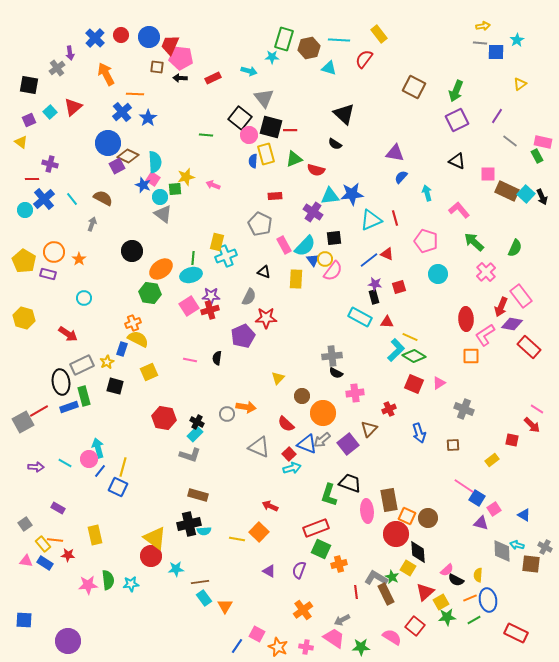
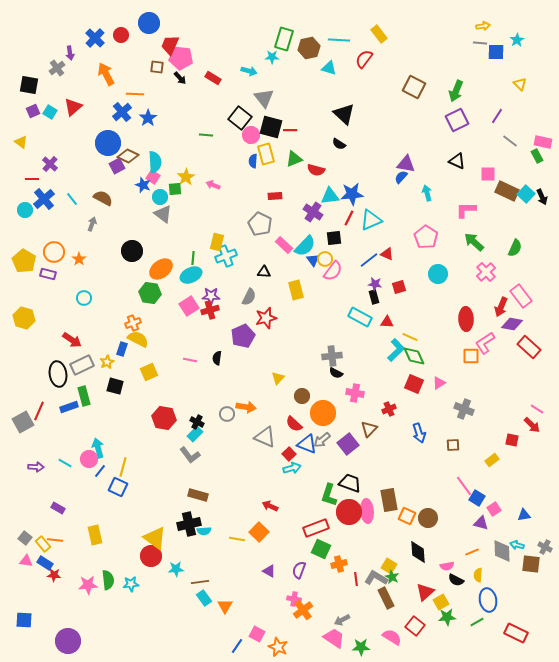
blue circle at (149, 37): moved 14 px up
black arrow at (180, 78): rotated 136 degrees counterclockwise
red rectangle at (213, 78): rotated 56 degrees clockwise
yellow triangle at (520, 84): rotated 40 degrees counterclockwise
cyan square at (50, 112): rotated 16 degrees counterclockwise
purple square at (29, 120): moved 4 px right, 9 px up
pink circle at (249, 135): moved 2 px right
black semicircle at (335, 144): moved 4 px right
purple triangle at (395, 153): moved 11 px right, 11 px down
purple cross at (50, 164): rotated 28 degrees clockwise
yellow star at (186, 177): rotated 18 degrees counterclockwise
pink square at (153, 179): moved 2 px up
pink L-shape at (459, 210): moved 7 px right; rotated 50 degrees counterclockwise
red line at (395, 218): moved 46 px left; rotated 42 degrees clockwise
pink pentagon at (426, 241): moved 4 px up; rotated 15 degrees clockwise
pink rectangle at (284, 245): rotated 18 degrees counterclockwise
black triangle at (264, 272): rotated 16 degrees counterclockwise
cyan ellipse at (191, 275): rotated 10 degrees counterclockwise
yellow rectangle at (296, 279): moved 11 px down; rotated 18 degrees counterclockwise
red star at (266, 318): rotated 15 degrees counterclockwise
red arrow at (68, 334): moved 4 px right, 6 px down
pink L-shape at (485, 335): moved 8 px down
green diamond at (414, 356): rotated 35 degrees clockwise
black ellipse at (61, 382): moved 3 px left, 8 px up
pink cross at (355, 393): rotated 18 degrees clockwise
red line at (39, 411): rotated 36 degrees counterclockwise
red semicircle at (286, 424): moved 8 px right
gray triangle at (259, 447): moved 6 px right, 10 px up
gray L-shape at (190, 455): rotated 35 degrees clockwise
pink line at (464, 486): rotated 20 degrees clockwise
blue triangle at (524, 515): rotated 40 degrees counterclockwise
gray square at (25, 524): moved 14 px down; rotated 16 degrees counterclockwise
red circle at (396, 534): moved 47 px left, 22 px up
red star at (68, 555): moved 14 px left, 20 px down
yellow square at (408, 568): moved 19 px left, 2 px up
pink semicircle at (447, 570): moved 4 px up; rotated 32 degrees clockwise
red line at (356, 592): moved 13 px up
brown rectangle at (386, 594): moved 4 px down
orange line at (470, 598): moved 2 px right, 46 px up
green line at (474, 620): moved 3 px right, 2 px down
pink cross at (306, 647): moved 12 px left, 48 px up
